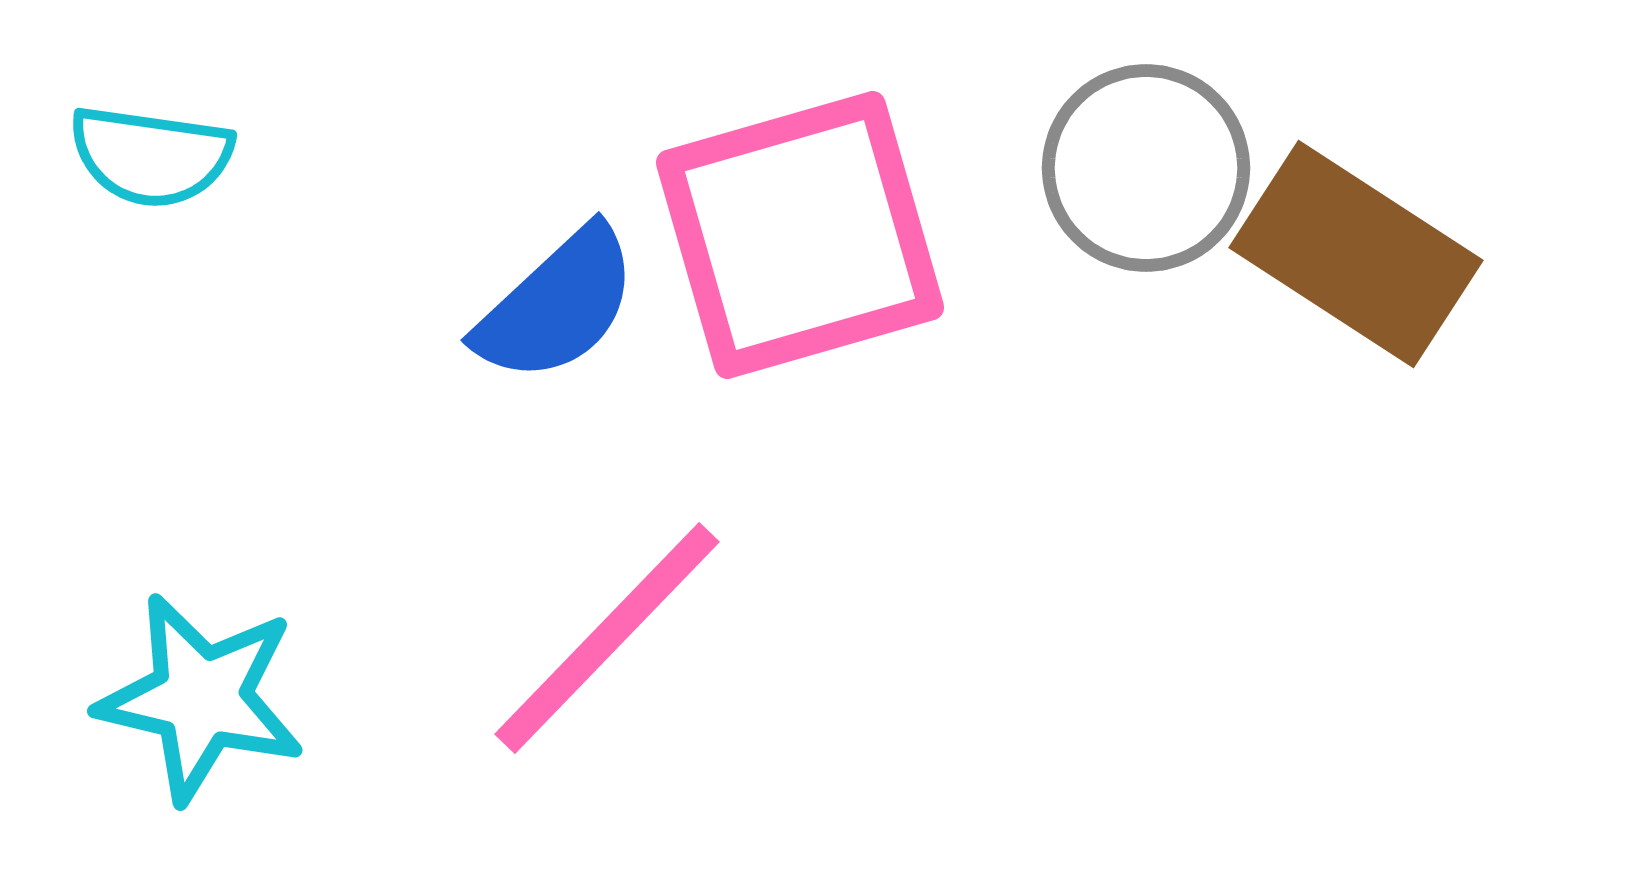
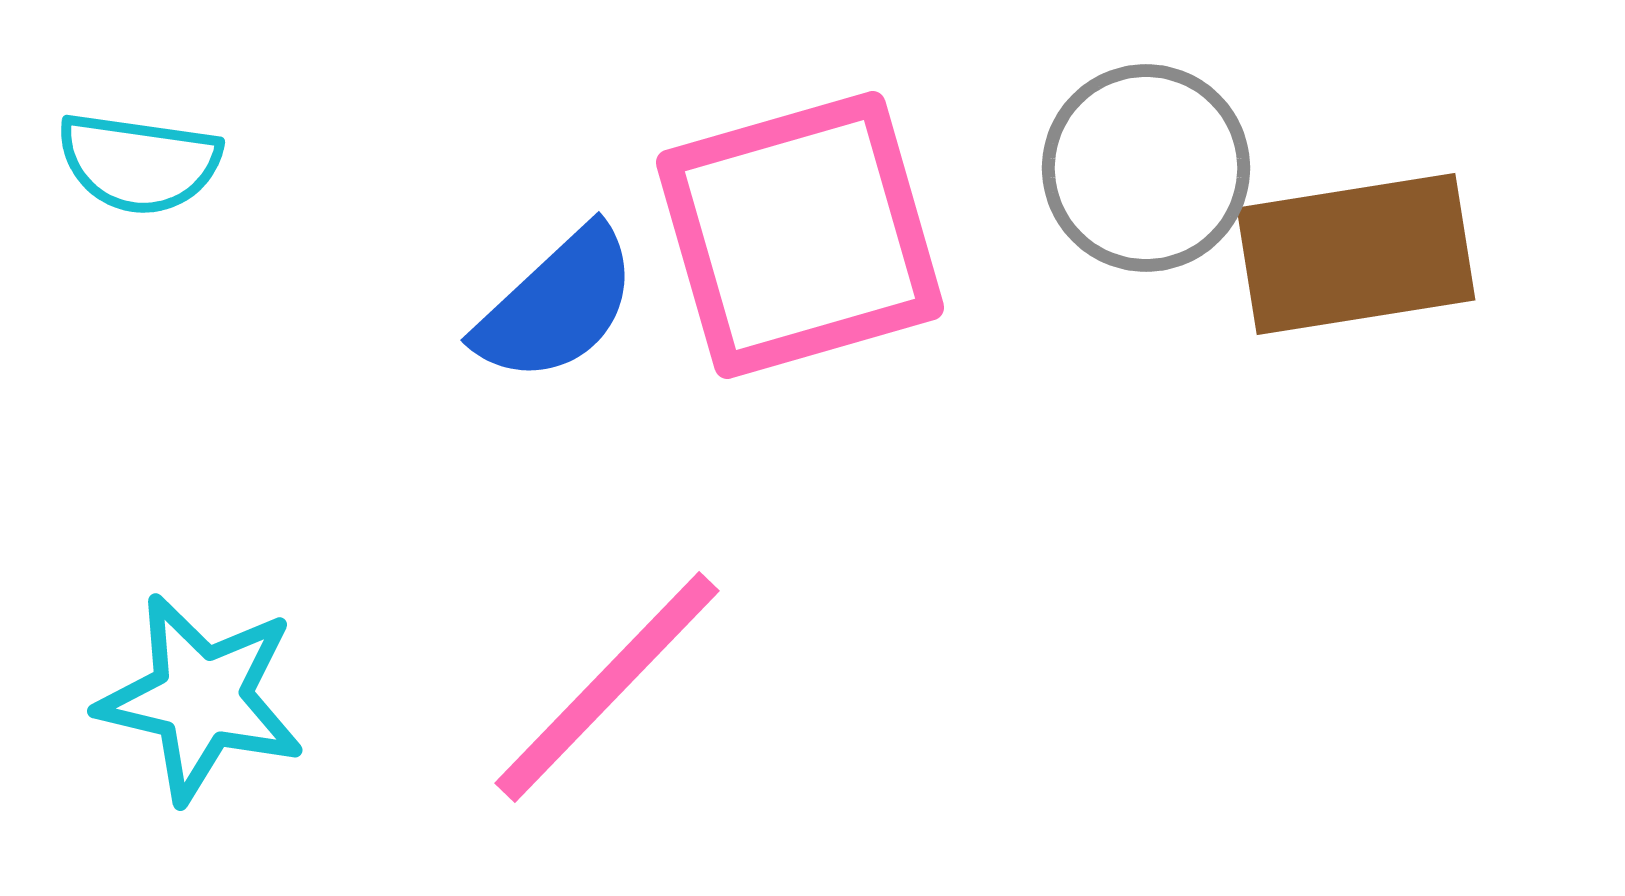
cyan semicircle: moved 12 px left, 7 px down
brown rectangle: rotated 42 degrees counterclockwise
pink line: moved 49 px down
